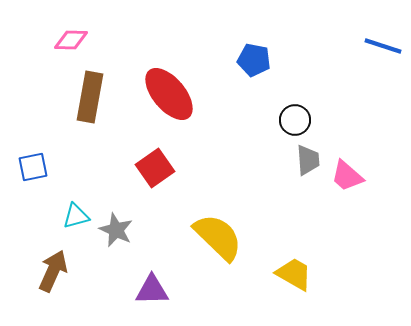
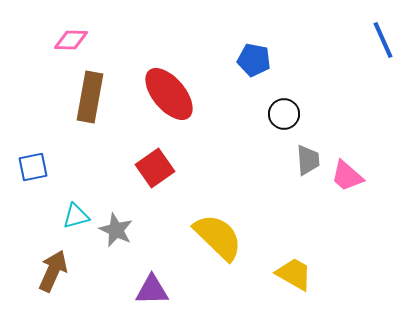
blue line: moved 6 px up; rotated 48 degrees clockwise
black circle: moved 11 px left, 6 px up
